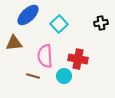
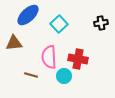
pink semicircle: moved 4 px right, 1 px down
brown line: moved 2 px left, 1 px up
